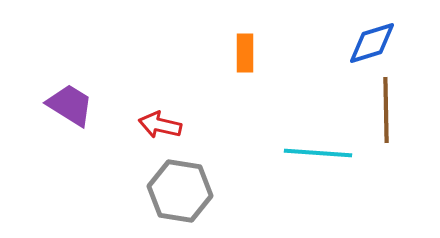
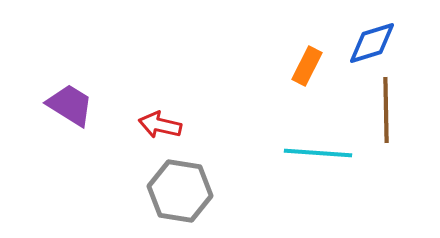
orange rectangle: moved 62 px right, 13 px down; rotated 27 degrees clockwise
